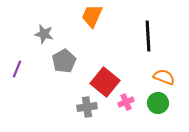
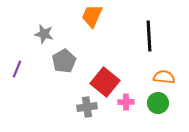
black line: moved 1 px right
orange semicircle: rotated 15 degrees counterclockwise
pink cross: rotated 21 degrees clockwise
